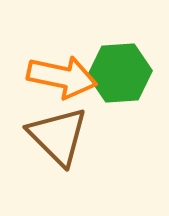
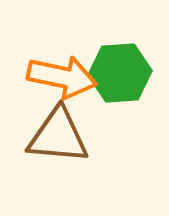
brown triangle: rotated 40 degrees counterclockwise
